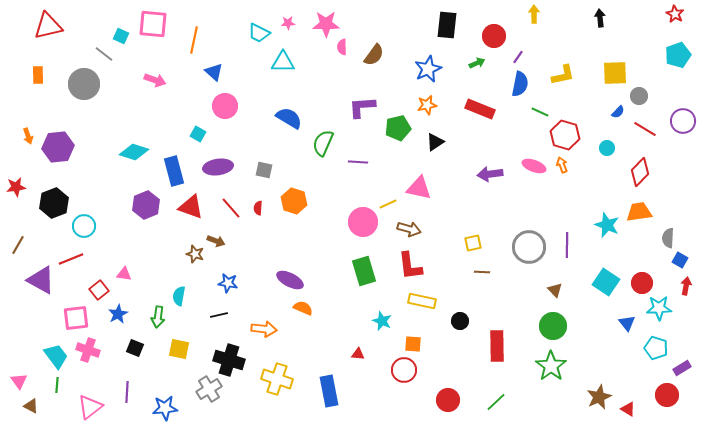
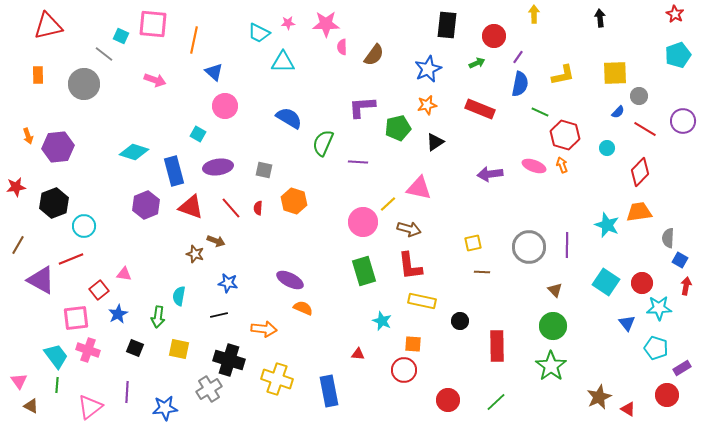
yellow line at (388, 204): rotated 18 degrees counterclockwise
